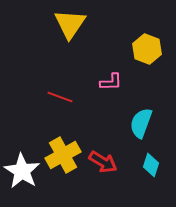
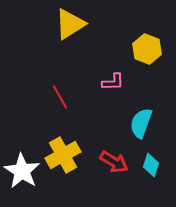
yellow triangle: rotated 24 degrees clockwise
pink L-shape: moved 2 px right
red line: rotated 40 degrees clockwise
red arrow: moved 11 px right
